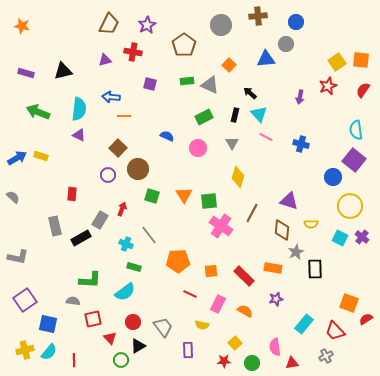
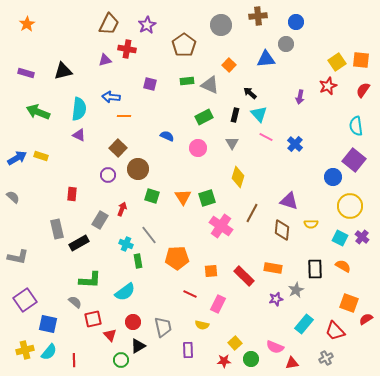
orange star at (22, 26): moved 5 px right, 2 px up; rotated 28 degrees clockwise
red cross at (133, 52): moved 6 px left, 3 px up
cyan semicircle at (356, 130): moved 4 px up
blue cross at (301, 144): moved 6 px left; rotated 28 degrees clockwise
orange triangle at (184, 195): moved 1 px left, 2 px down
green square at (209, 201): moved 2 px left, 3 px up; rotated 12 degrees counterclockwise
gray rectangle at (55, 226): moved 2 px right, 3 px down
black rectangle at (81, 238): moved 2 px left, 5 px down
gray star at (296, 252): moved 38 px down
orange pentagon at (178, 261): moved 1 px left, 3 px up
green rectangle at (134, 267): moved 4 px right, 6 px up; rotated 64 degrees clockwise
gray semicircle at (73, 301): moved 2 px right, 1 px down; rotated 32 degrees clockwise
orange semicircle at (245, 311): moved 98 px right, 45 px up
gray trapezoid at (163, 327): rotated 25 degrees clockwise
red triangle at (110, 338): moved 3 px up
pink semicircle at (275, 347): rotated 60 degrees counterclockwise
gray cross at (326, 356): moved 2 px down
green circle at (252, 363): moved 1 px left, 4 px up
